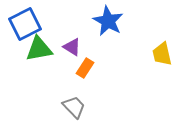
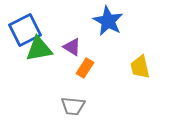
blue square: moved 6 px down
yellow trapezoid: moved 22 px left, 13 px down
gray trapezoid: moved 1 px left, 1 px up; rotated 140 degrees clockwise
